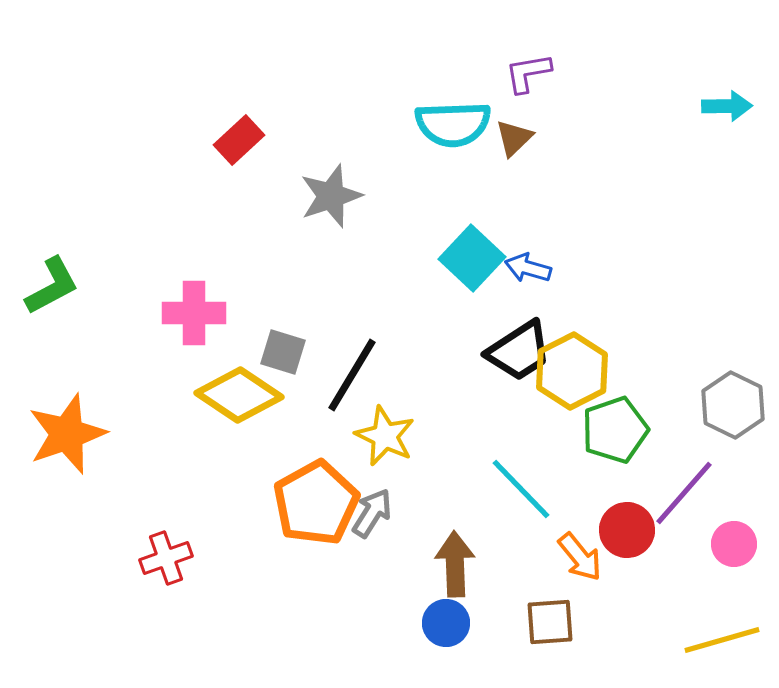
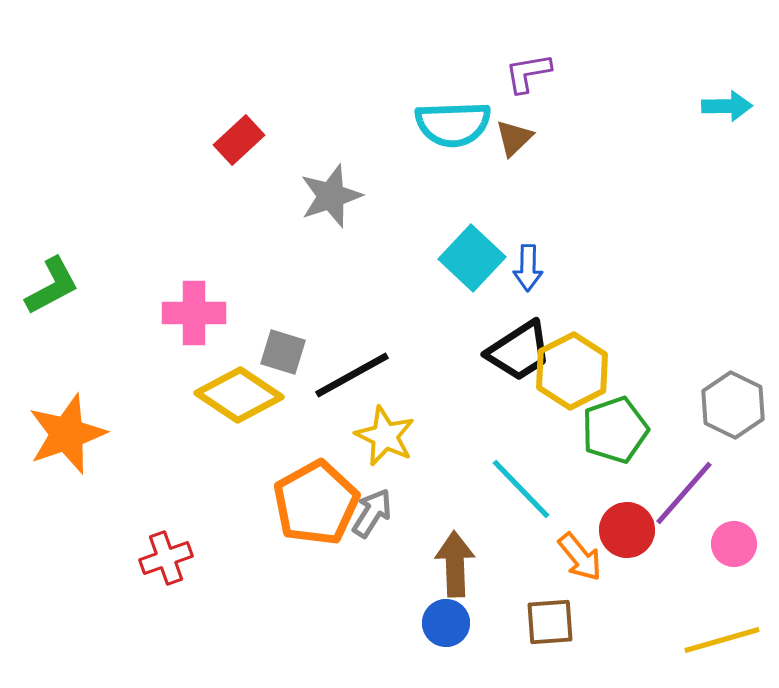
blue arrow: rotated 105 degrees counterclockwise
black line: rotated 30 degrees clockwise
